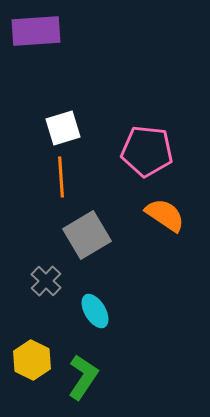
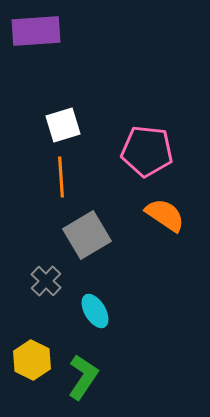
white square: moved 3 px up
